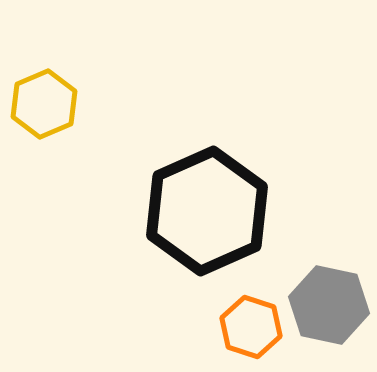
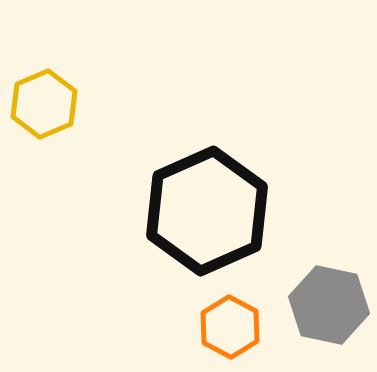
orange hexagon: moved 21 px left; rotated 10 degrees clockwise
